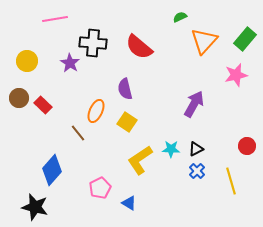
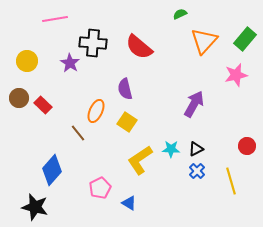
green semicircle: moved 3 px up
